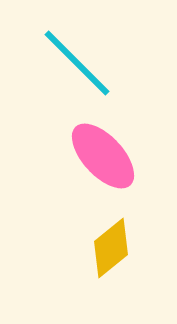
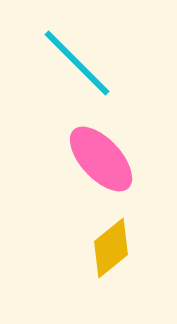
pink ellipse: moved 2 px left, 3 px down
